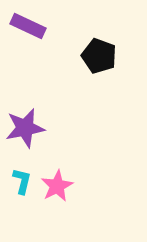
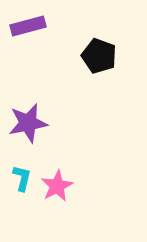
purple rectangle: rotated 40 degrees counterclockwise
purple star: moved 3 px right, 5 px up
cyan L-shape: moved 3 px up
